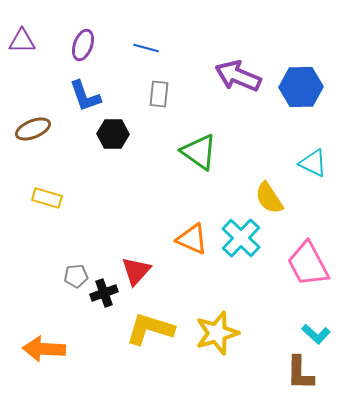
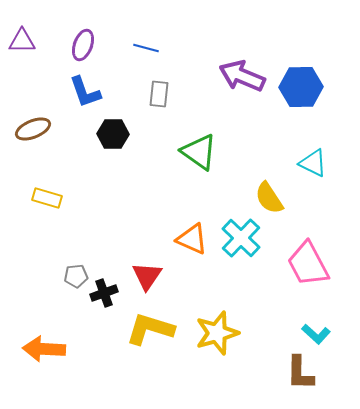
purple arrow: moved 4 px right
blue L-shape: moved 4 px up
red triangle: moved 11 px right, 5 px down; rotated 8 degrees counterclockwise
